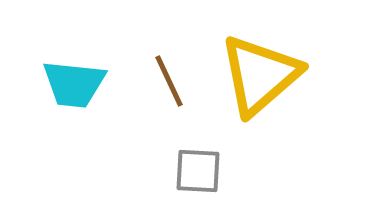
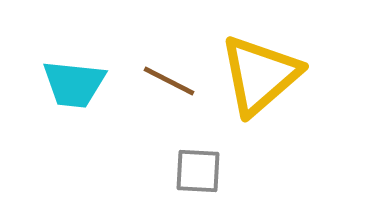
brown line: rotated 38 degrees counterclockwise
